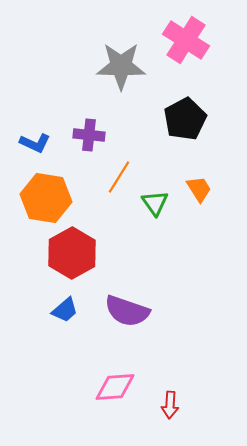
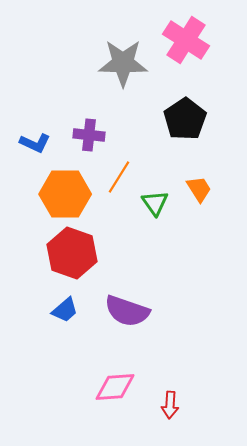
gray star: moved 2 px right, 3 px up
black pentagon: rotated 6 degrees counterclockwise
orange hexagon: moved 19 px right, 4 px up; rotated 9 degrees counterclockwise
red hexagon: rotated 12 degrees counterclockwise
